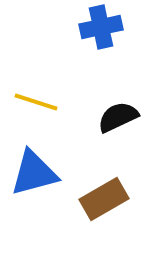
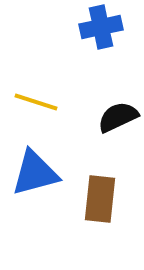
blue triangle: moved 1 px right
brown rectangle: moved 4 px left; rotated 54 degrees counterclockwise
